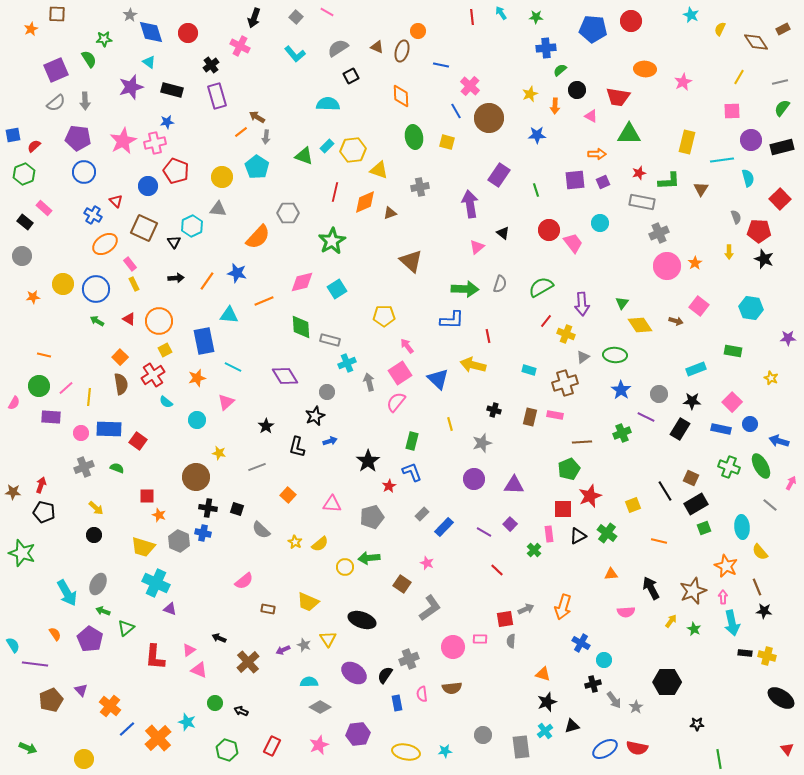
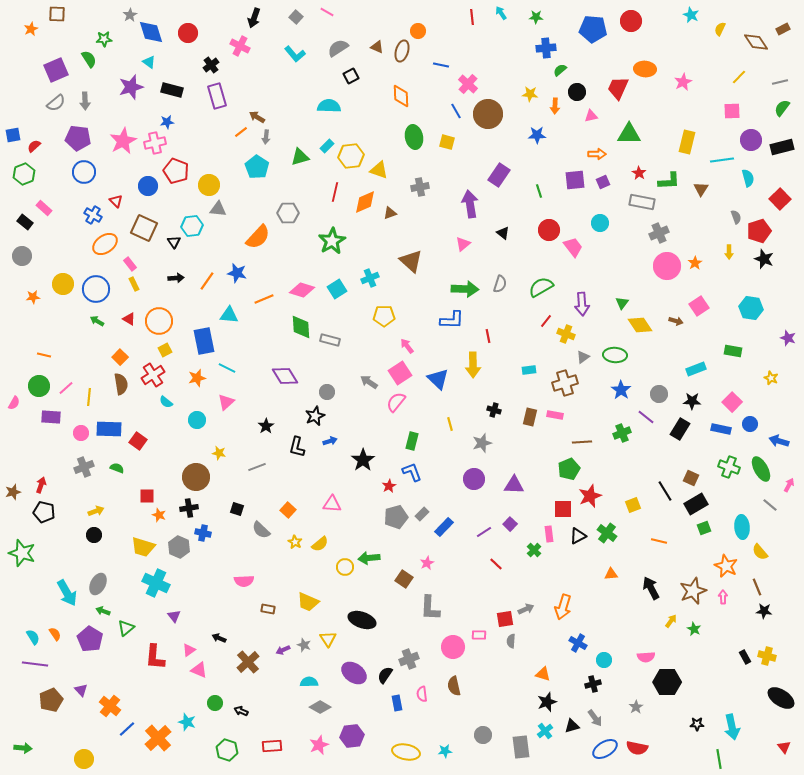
yellow line at (739, 77): rotated 14 degrees clockwise
pink cross at (470, 86): moved 2 px left, 2 px up
black circle at (577, 90): moved 2 px down
yellow star at (530, 94): rotated 28 degrees clockwise
red trapezoid at (618, 97): moved 9 px up; rotated 105 degrees clockwise
cyan semicircle at (328, 104): moved 1 px right, 2 px down
pink triangle at (591, 116): rotated 40 degrees counterclockwise
brown circle at (489, 118): moved 1 px left, 4 px up
yellow hexagon at (353, 150): moved 2 px left, 6 px down
green triangle at (304, 156): moved 4 px left, 1 px down; rotated 36 degrees counterclockwise
red star at (639, 173): rotated 24 degrees counterclockwise
yellow circle at (222, 177): moved 13 px left, 8 px down
green line at (536, 190): moved 3 px right, 1 px down
cyan hexagon at (192, 226): rotated 20 degrees clockwise
red pentagon at (759, 231): rotated 20 degrees counterclockwise
pink trapezoid at (573, 243): moved 4 px down
pink triangle at (477, 247): moved 14 px left, 3 px up
pink diamond at (302, 282): moved 8 px down; rotated 30 degrees clockwise
orange line at (264, 301): moved 2 px up
pink square at (699, 306): rotated 18 degrees clockwise
purple star at (788, 338): rotated 21 degrees clockwise
cyan cross at (347, 363): moved 23 px right, 85 px up
yellow arrow at (473, 365): rotated 105 degrees counterclockwise
cyan line at (233, 367): moved 6 px left, 1 px down
cyan rectangle at (529, 370): rotated 24 degrees counterclockwise
gray arrow at (369, 382): rotated 42 degrees counterclockwise
purple line at (646, 417): rotated 12 degrees clockwise
black star at (368, 461): moved 5 px left, 1 px up
green ellipse at (761, 466): moved 3 px down
pink arrow at (791, 483): moved 2 px left, 2 px down
brown star at (13, 492): rotated 21 degrees counterclockwise
orange square at (288, 495): moved 15 px down
yellow arrow at (96, 508): moved 3 px down; rotated 63 degrees counterclockwise
black cross at (208, 508): moved 19 px left; rotated 18 degrees counterclockwise
gray pentagon at (372, 517): moved 24 px right
purple line at (484, 532): rotated 63 degrees counterclockwise
gray hexagon at (179, 541): moved 6 px down
pink star at (427, 563): rotated 24 degrees clockwise
red line at (497, 570): moved 1 px left, 6 px up
pink semicircle at (244, 581): rotated 36 degrees clockwise
brown square at (402, 584): moved 2 px right, 5 px up
gray L-shape at (430, 608): rotated 128 degrees clockwise
purple triangle at (170, 609): moved 4 px right, 7 px down; rotated 32 degrees clockwise
pink semicircle at (626, 612): moved 20 px right, 45 px down
cyan arrow at (732, 623): moved 104 px down
pink rectangle at (480, 639): moved 1 px left, 4 px up
blue cross at (581, 643): moved 3 px left
cyan semicircle at (13, 645): moved 20 px right, 8 px up
black rectangle at (745, 653): moved 4 px down; rotated 56 degrees clockwise
brown semicircle at (452, 688): moved 2 px right, 2 px up; rotated 84 degrees clockwise
gray arrow at (614, 700): moved 19 px left, 18 px down
purple hexagon at (358, 734): moved 6 px left, 2 px down
red rectangle at (272, 746): rotated 60 degrees clockwise
green arrow at (28, 748): moved 5 px left; rotated 18 degrees counterclockwise
red triangle at (787, 749): moved 3 px left, 2 px up
